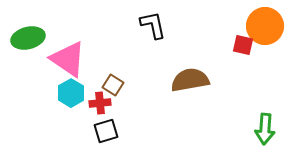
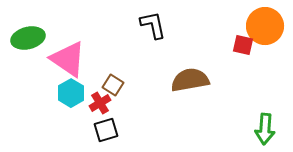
red cross: rotated 25 degrees counterclockwise
black square: moved 1 px up
